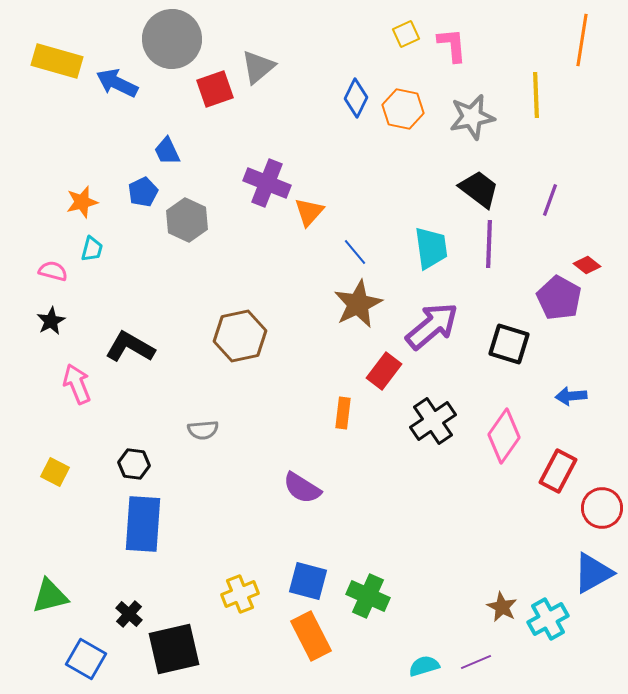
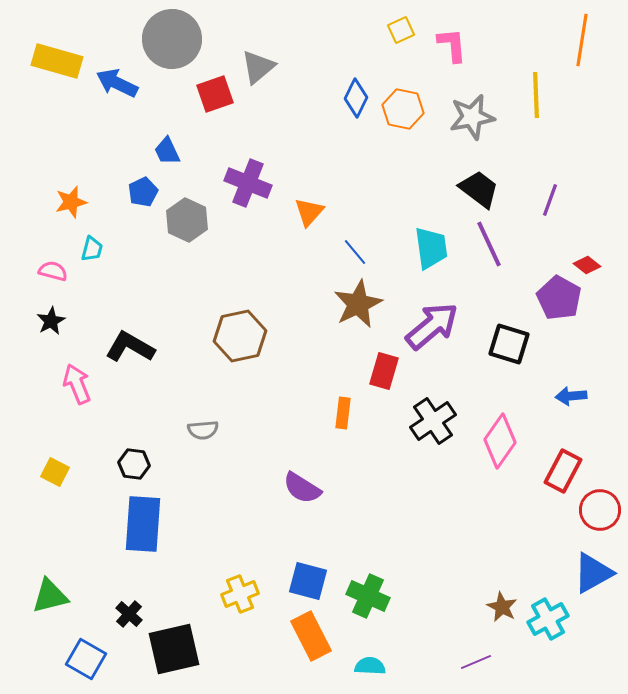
yellow square at (406, 34): moved 5 px left, 4 px up
red square at (215, 89): moved 5 px down
purple cross at (267, 183): moved 19 px left
orange star at (82, 202): moved 11 px left
purple line at (489, 244): rotated 27 degrees counterclockwise
red rectangle at (384, 371): rotated 21 degrees counterclockwise
pink diamond at (504, 436): moved 4 px left, 5 px down
red rectangle at (558, 471): moved 5 px right
red circle at (602, 508): moved 2 px left, 2 px down
cyan semicircle at (424, 666): moved 54 px left; rotated 20 degrees clockwise
